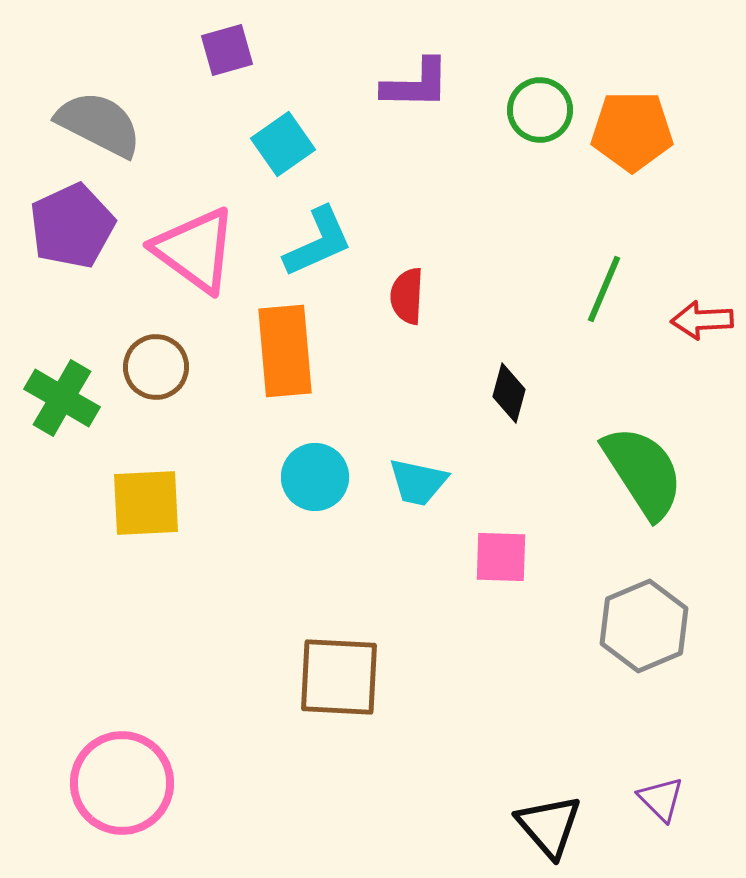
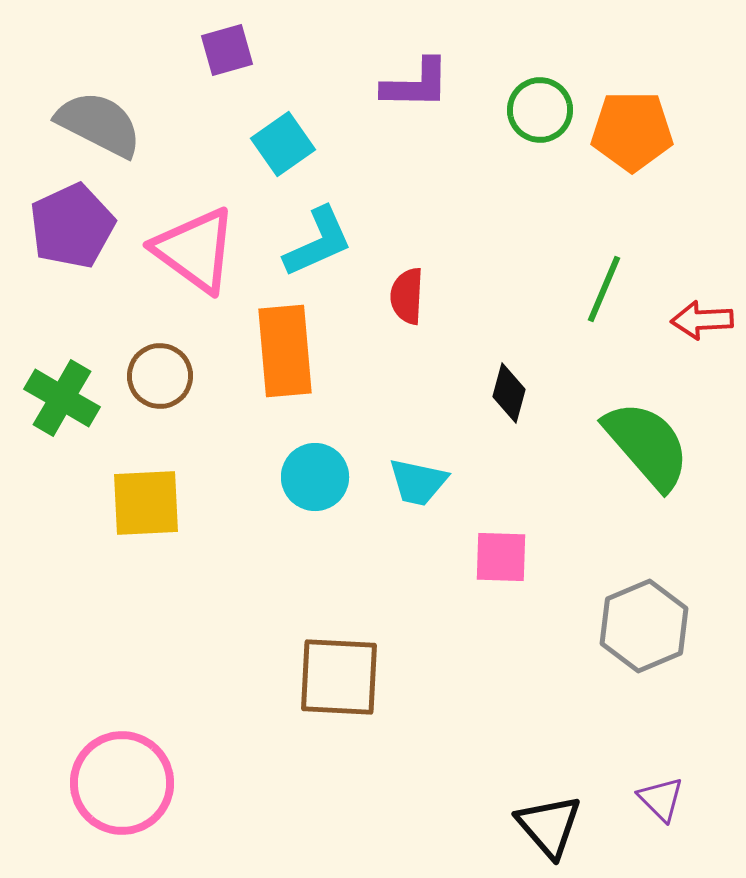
brown circle: moved 4 px right, 9 px down
green semicircle: moved 4 px right, 27 px up; rotated 8 degrees counterclockwise
